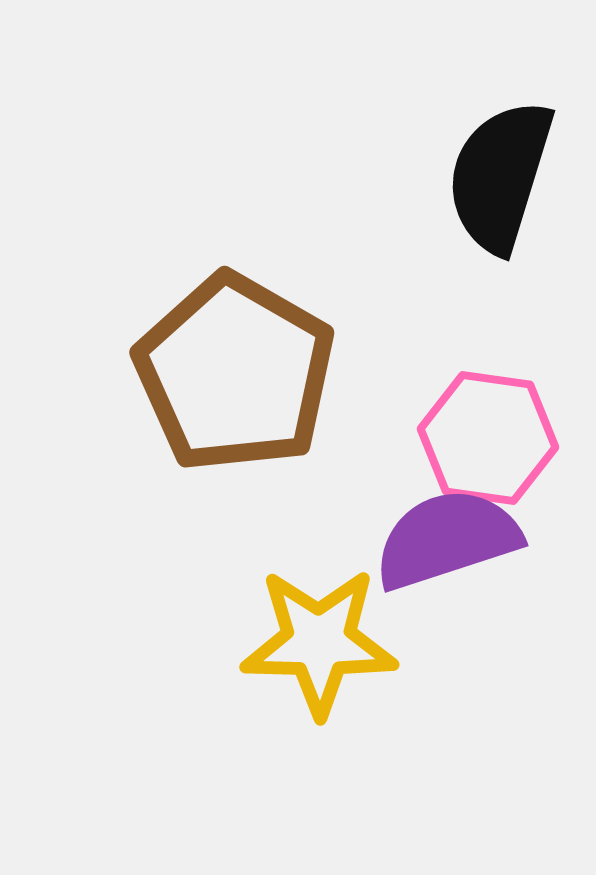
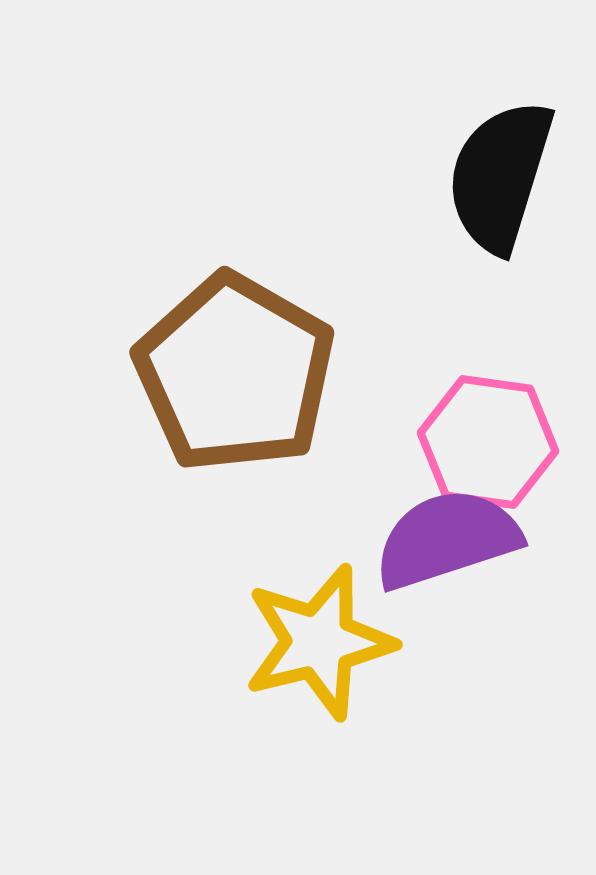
pink hexagon: moved 4 px down
yellow star: rotated 15 degrees counterclockwise
